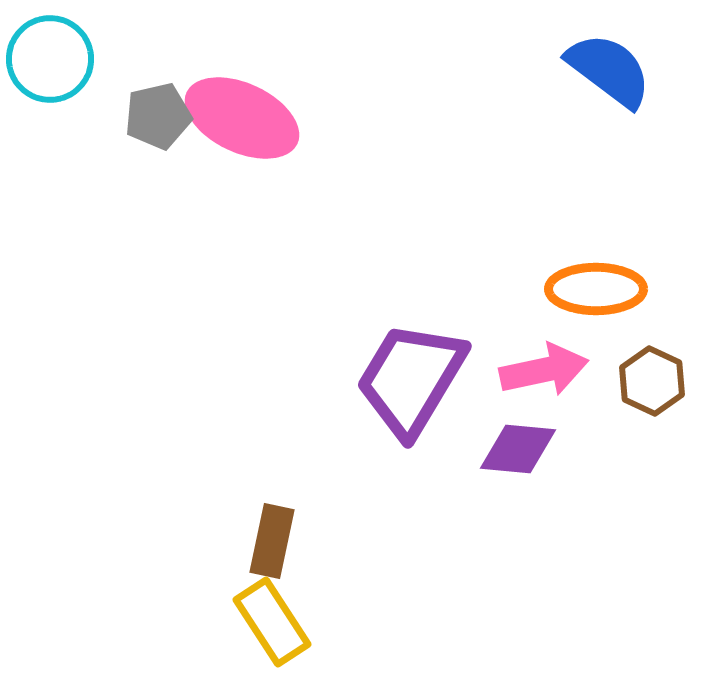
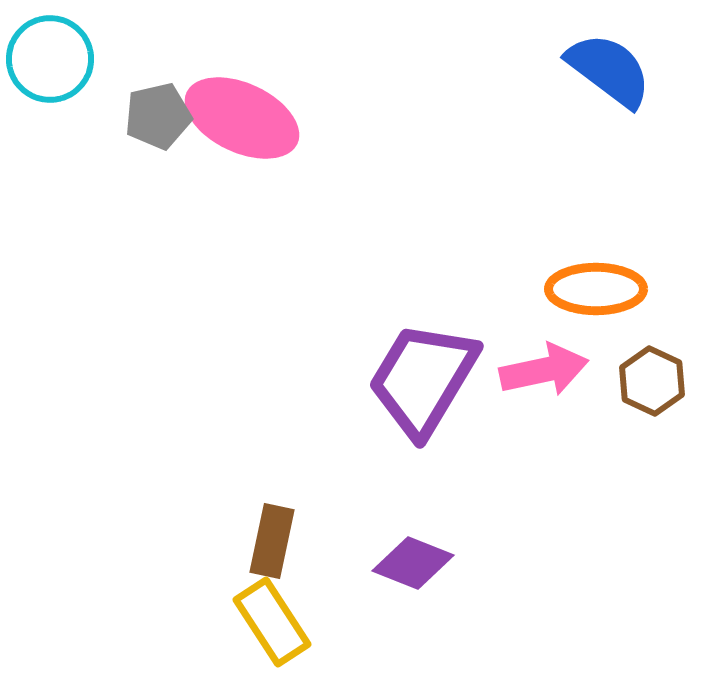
purple trapezoid: moved 12 px right
purple diamond: moved 105 px left, 114 px down; rotated 16 degrees clockwise
